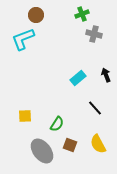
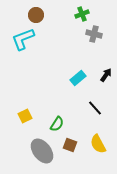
black arrow: rotated 56 degrees clockwise
yellow square: rotated 24 degrees counterclockwise
